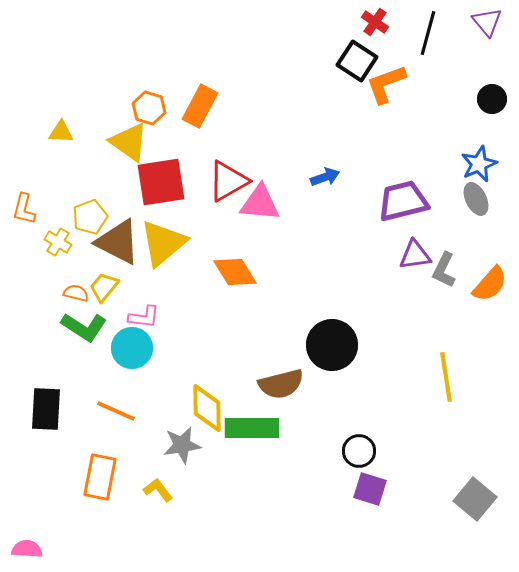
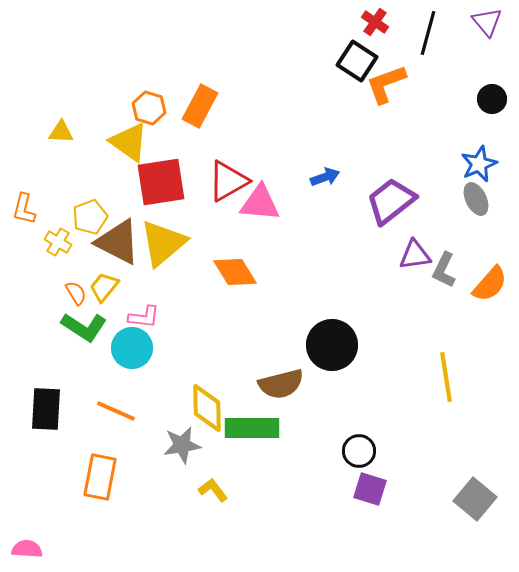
purple trapezoid at (403, 201): moved 12 px left; rotated 24 degrees counterclockwise
orange semicircle at (76, 293): rotated 45 degrees clockwise
yellow L-shape at (158, 490): moved 55 px right
